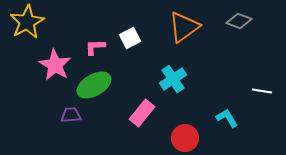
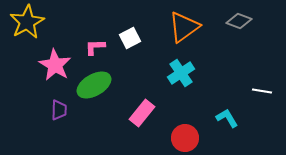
cyan cross: moved 8 px right, 6 px up
purple trapezoid: moved 12 px left, 5 px up; rotated 95 degrees clockwise
